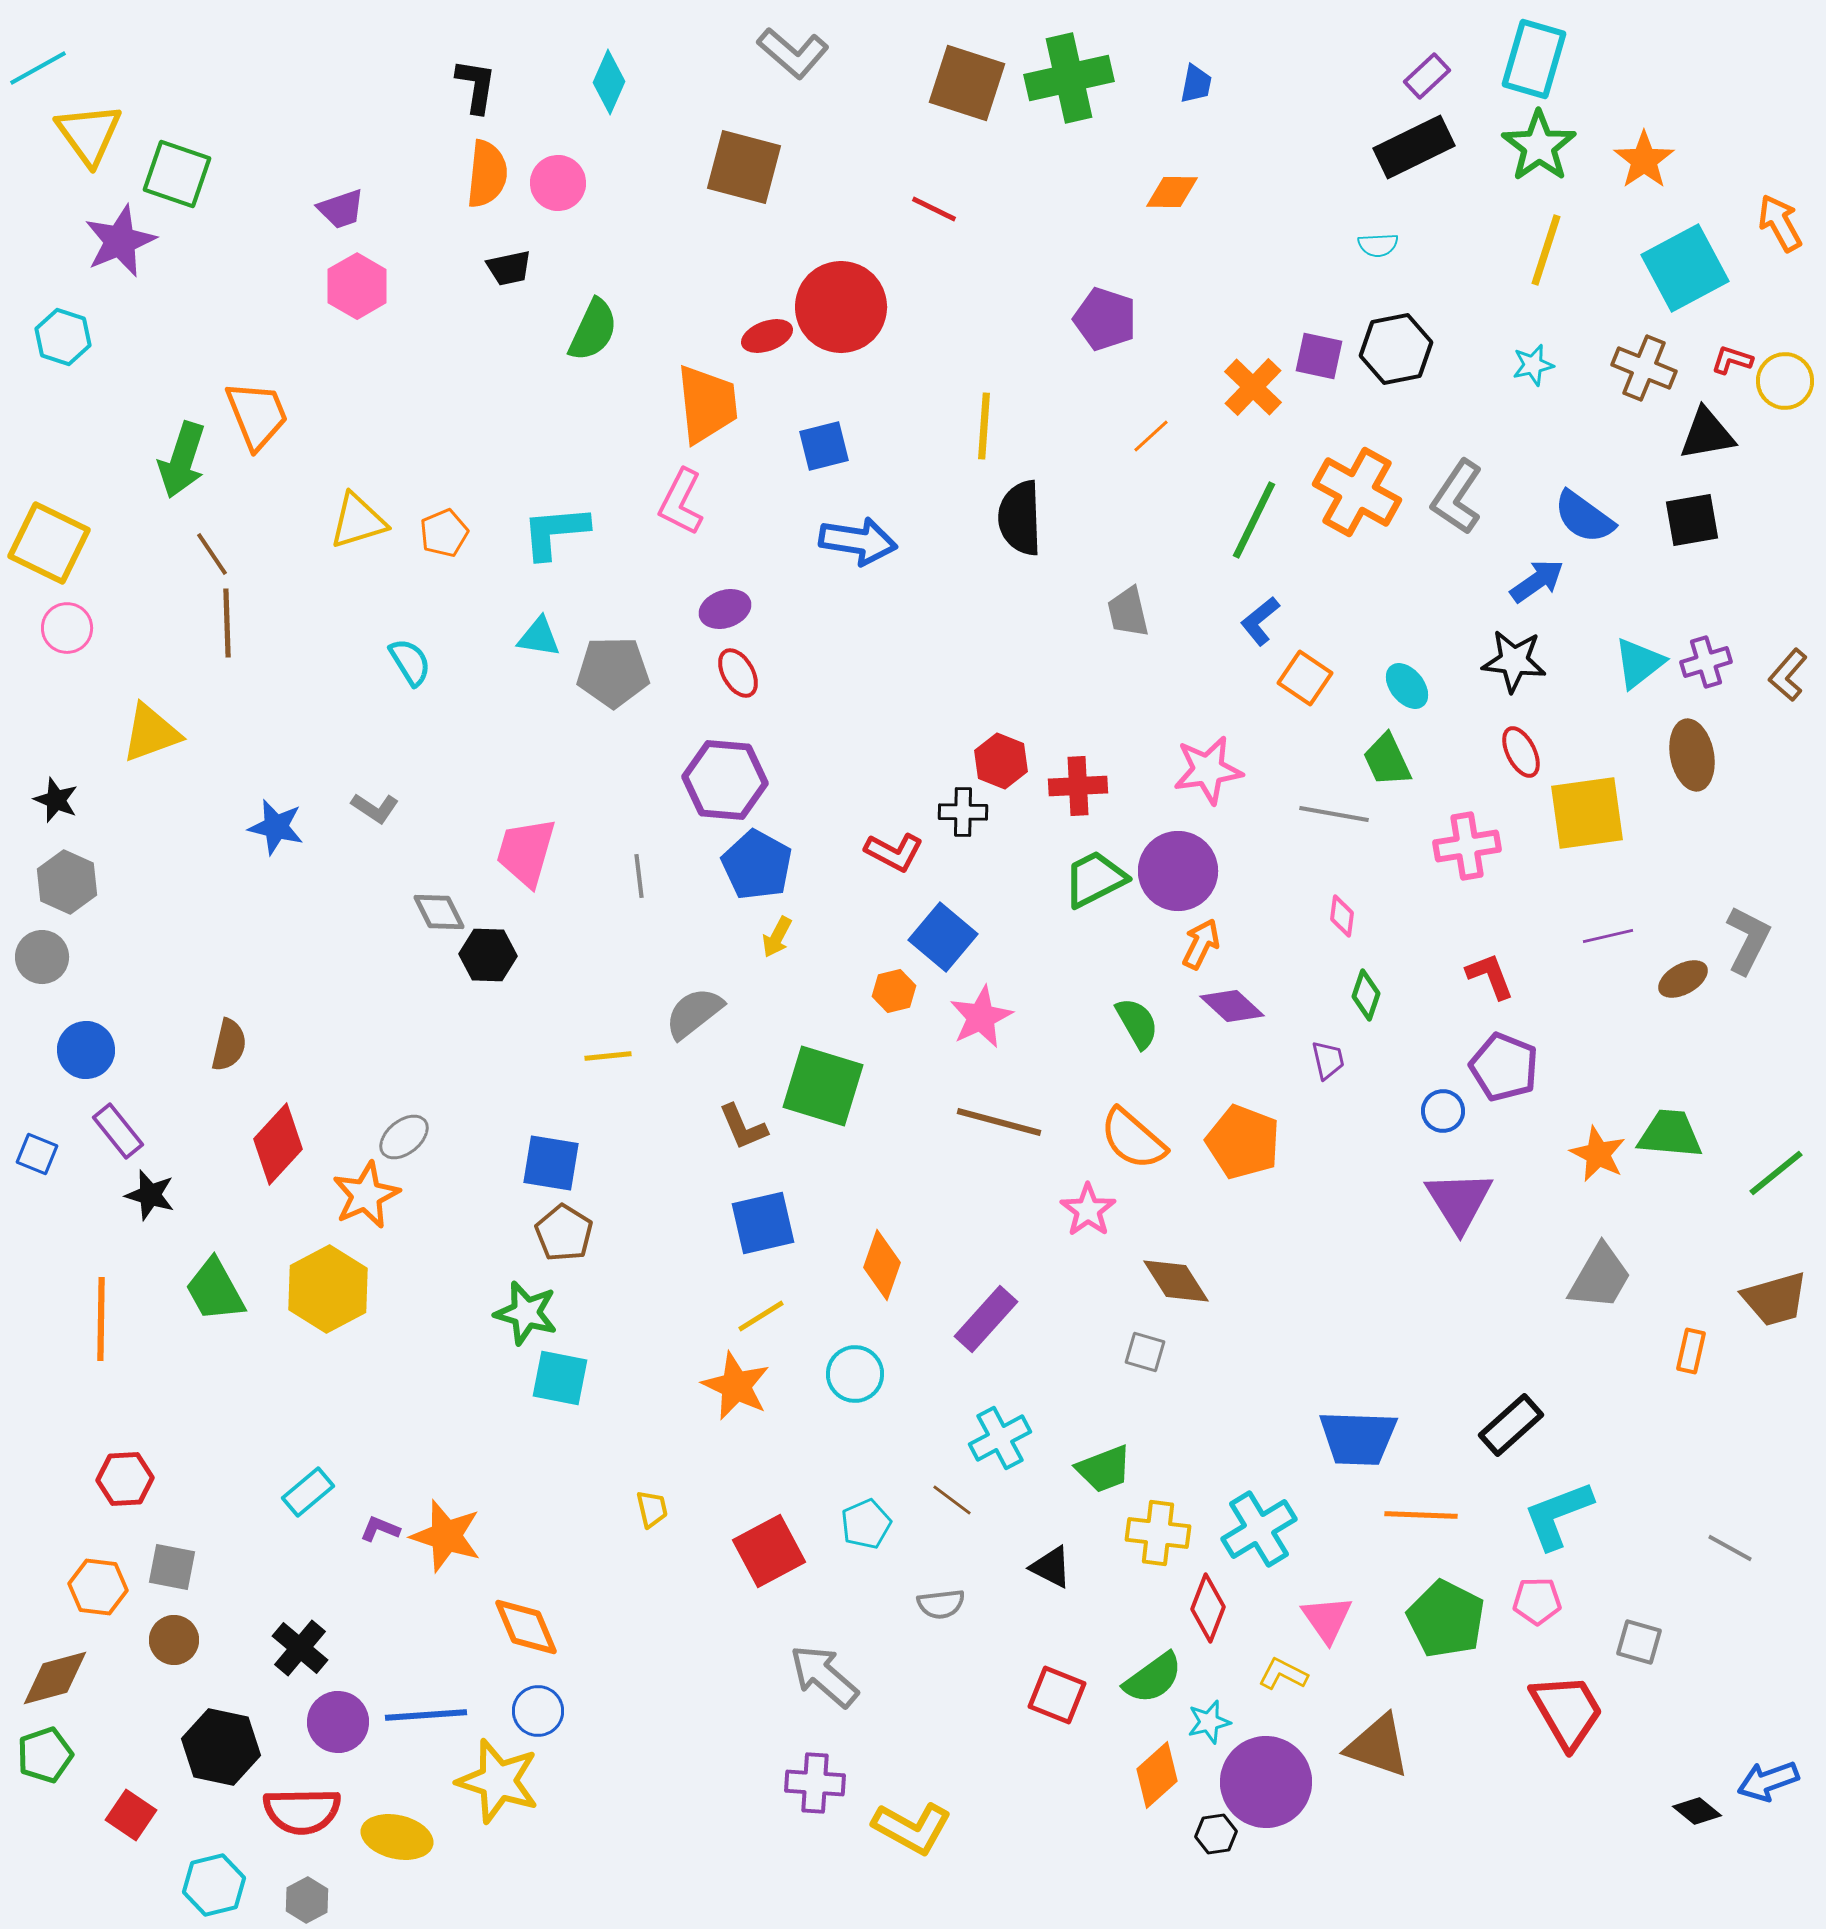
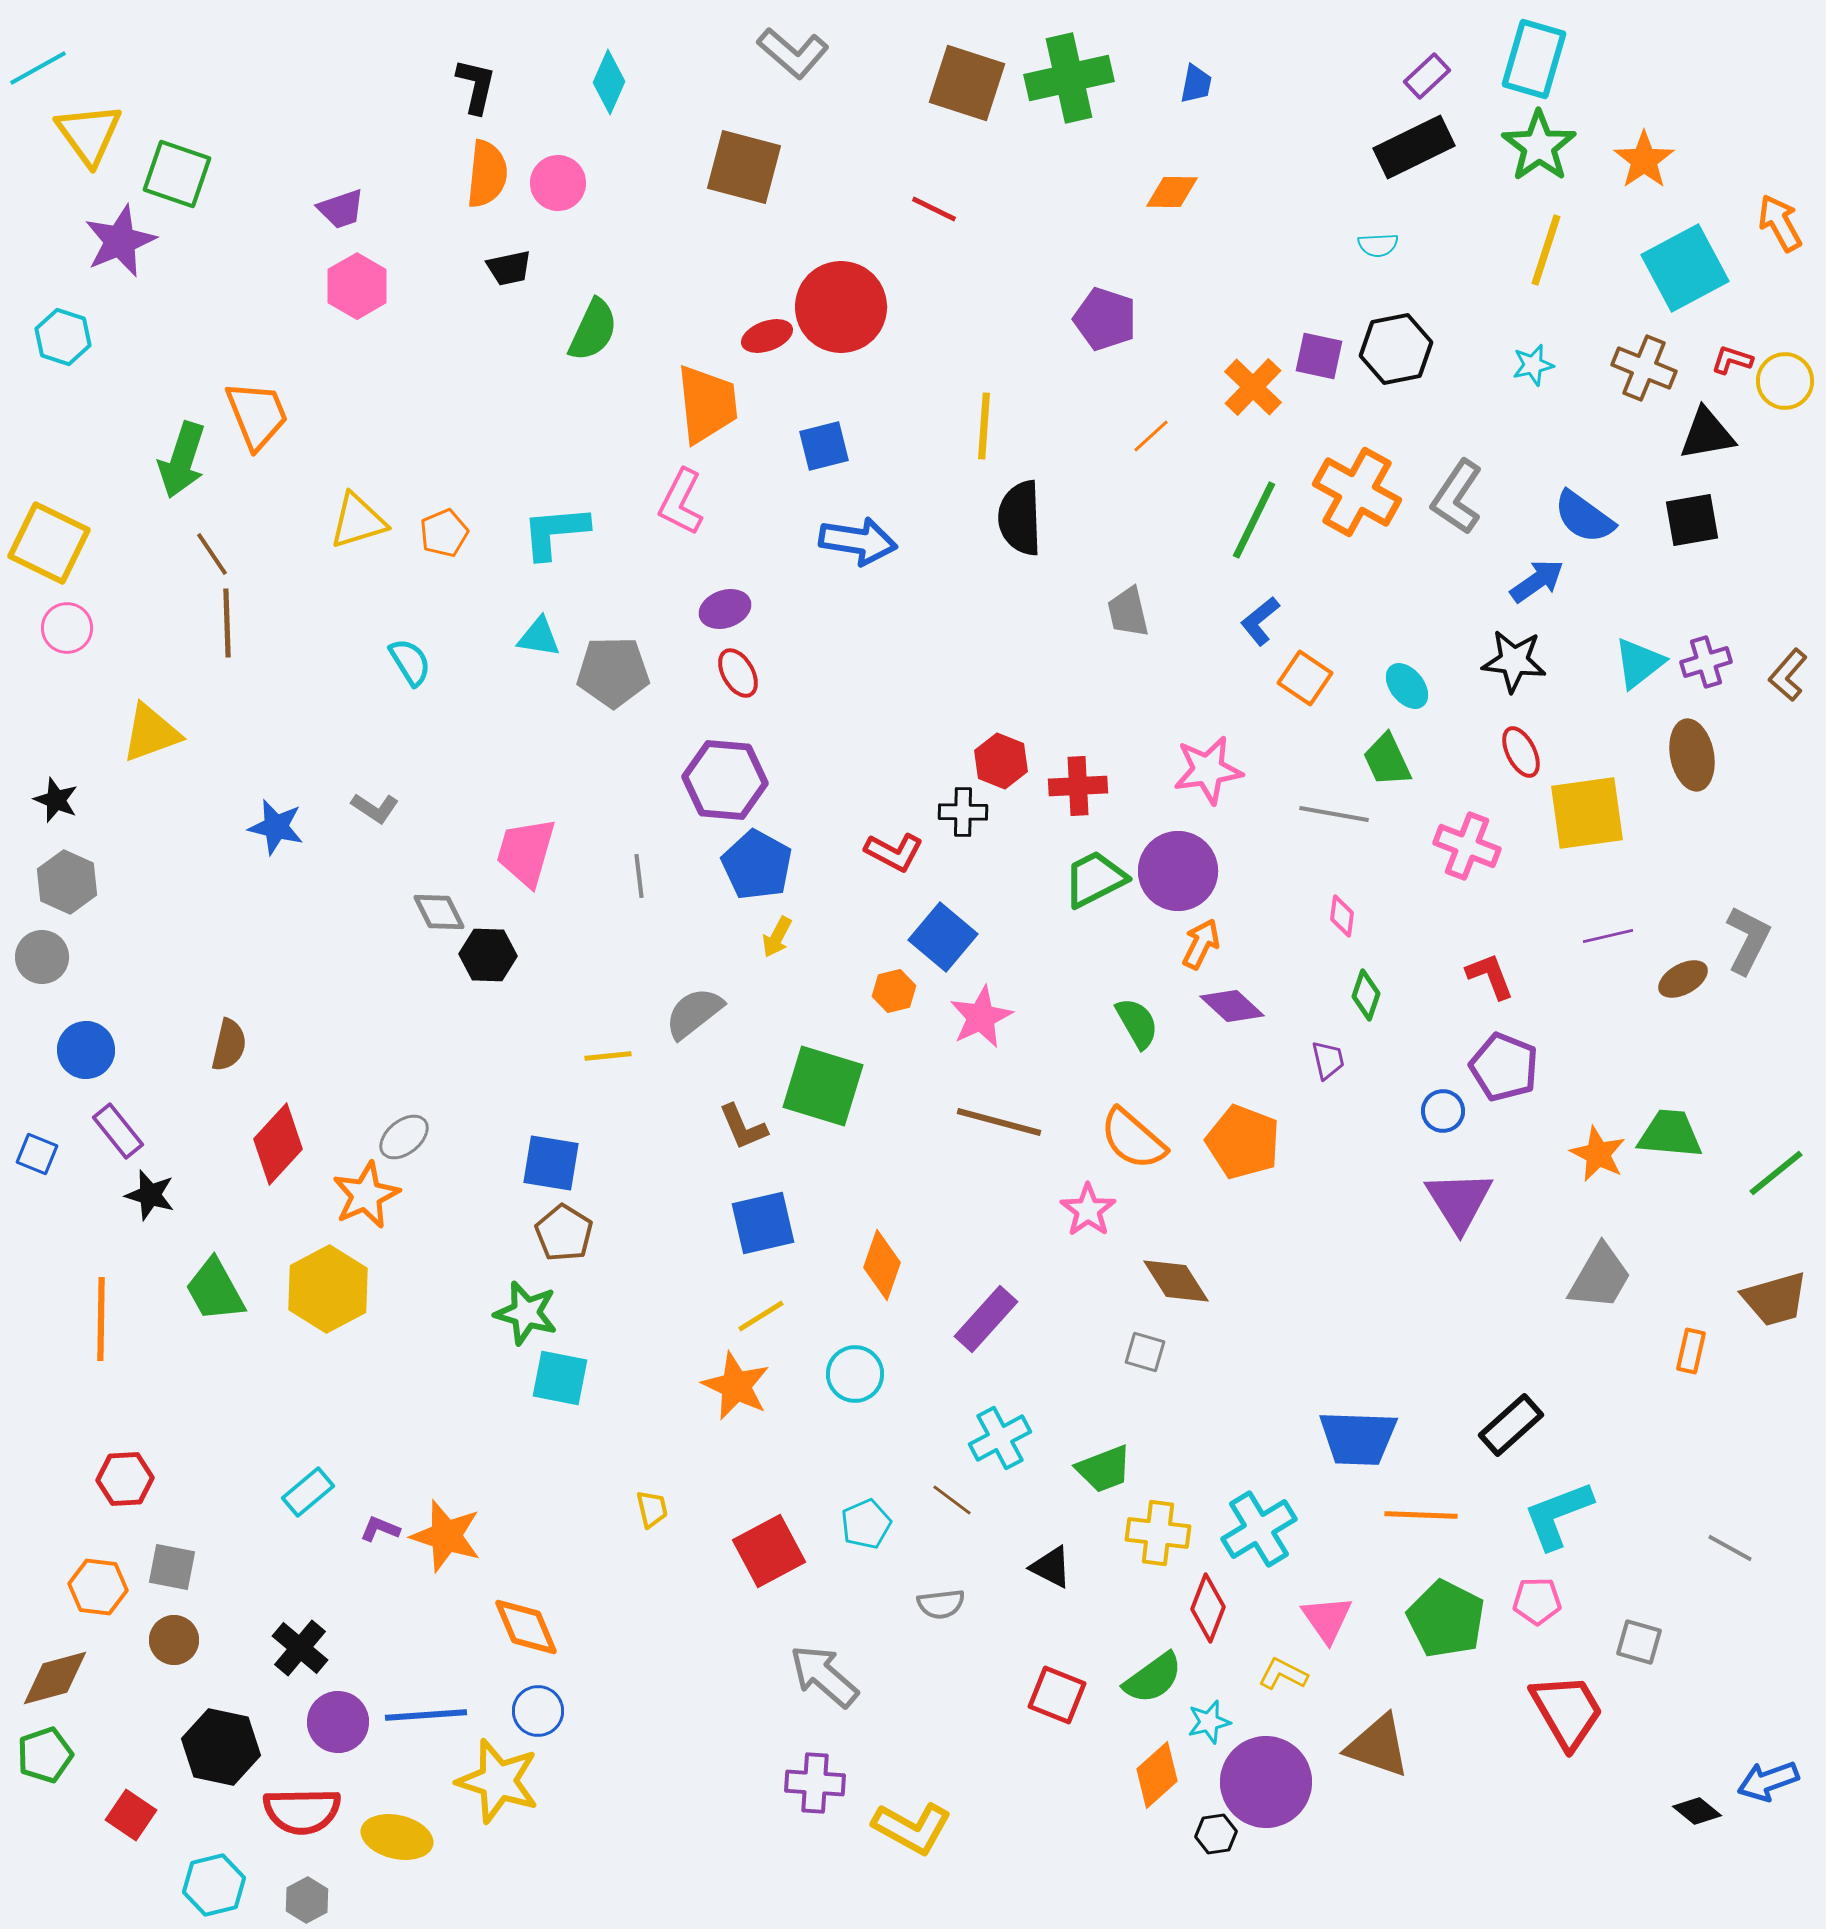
black L-shape at (476, 86): rotated 4 degrees clockwise
pink cross at (1467, 846): rotated 30 degrees clockwise
